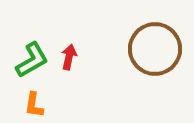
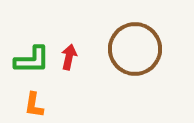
brown circle: moved 20 px left
green L-shape: rotated 30 degrees clockwise
